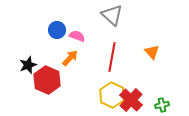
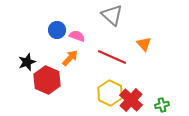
orange triangle: moved 8 px left, 8 px up
red line: rotated 76 degrees counterclockwise
black star: moved 1 px left, 3 px up
yellow hexagon: moved 2 px left, 2 px up
